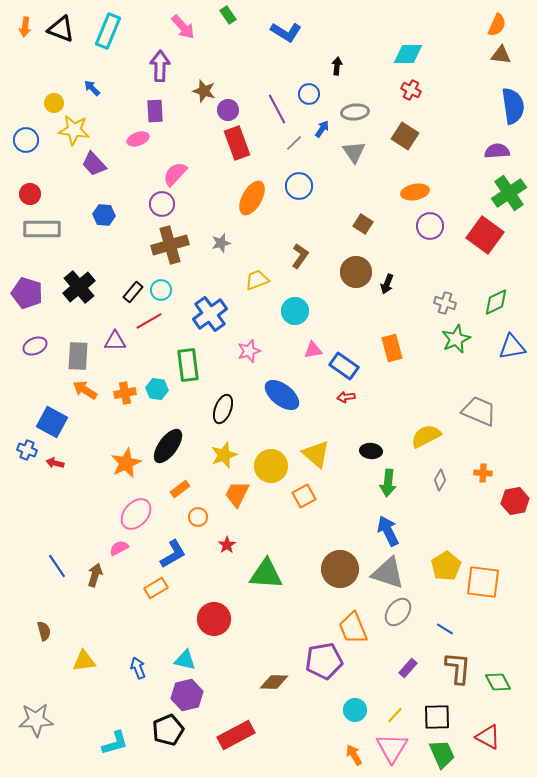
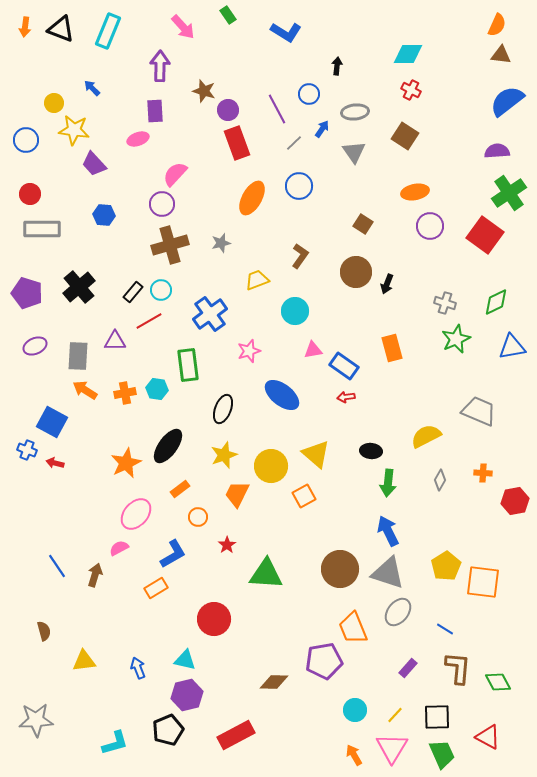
blue semicircle at (513, 106): moved 6 px left, 5 px up; rotated 120 degrees counterclockwise
